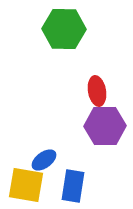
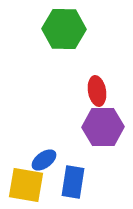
purple hexagon: moved 2 px left, 1 px down
blue rectangle: moved 4 px up
